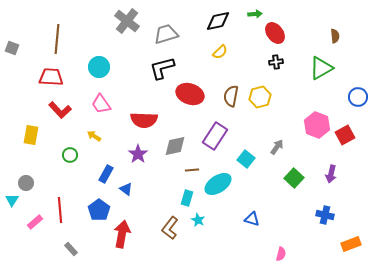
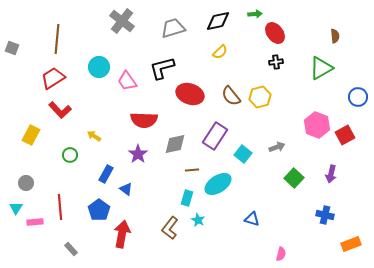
gray cross at (127, 21): moved 5 px left
gray trapezoid at (166, 34): moved 7 px right, 6 px up
red trapezoid at (51, 77): moved 2 px right, 1 px down; rotated 35 degrees counterclockwise
brown semicircle at (231, 96): rotated 50 degrees counterclockwise
pink trapezoid at (101, 104): moved 26 px right, 23 px up
yellow rectangle at (31, 135): rotated 18 degrees clockwise
gray diamond at (175, 146): moved 2 px up
gray arrow at (277, 147): rotated 35 degrees clockwise
cyan square at (246, 159): moved 3 px left, 5 px up
cyan triangle at (12, 200): moved 4 px right, 8 px down
red line at (60, 210): moved 3 px up
pink rectangle at (35, 222): rotated 35 degrees clockwise
